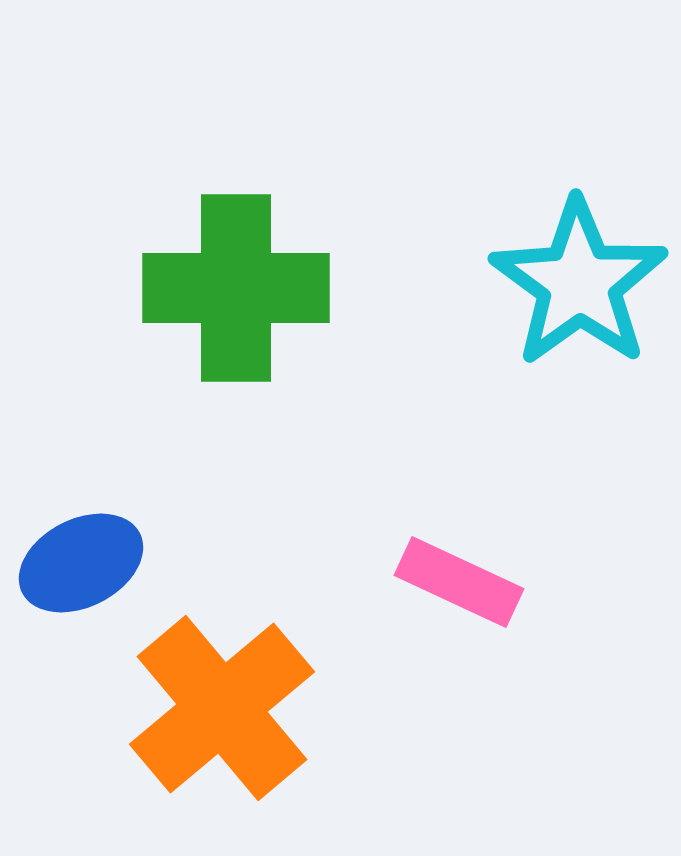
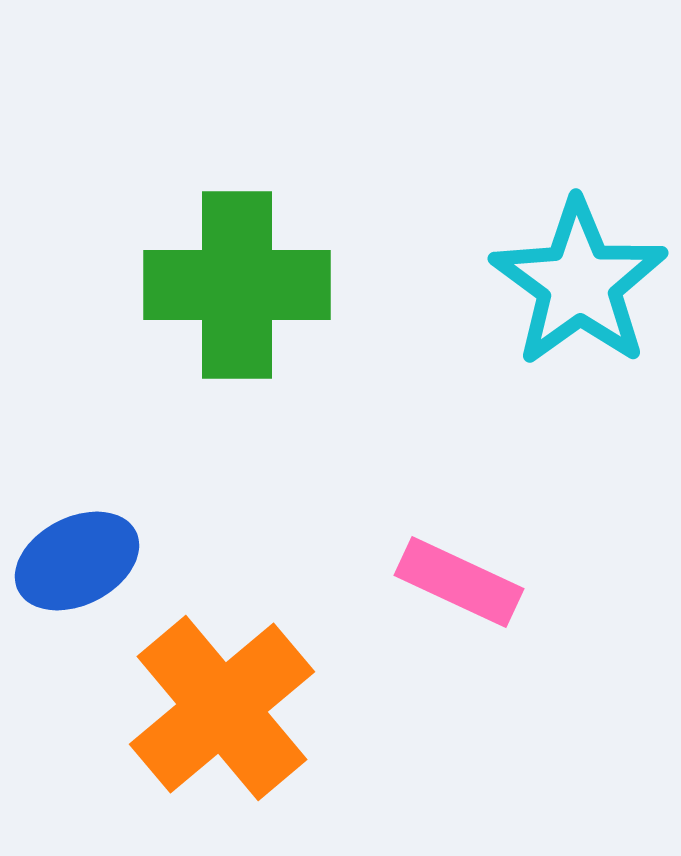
green cross: moved 1 px right, 3 px up
blue ellipse: moved 4 px left, 2 px up
